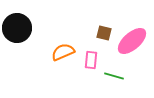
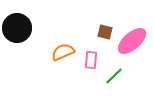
brown square: moved 1 px right, 1 px up
green line: rotated 60 degrees counterclockwise
